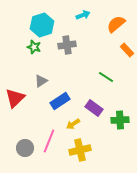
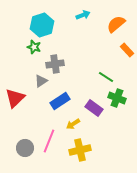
gray cross: moved 12 px left, 19 px down
green cross: moved 3 px left, 22 px up; rotated 24 degrees clockwise
